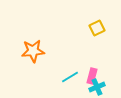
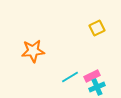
pink rectangle: rotated 49 degrees clockwise
